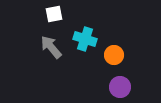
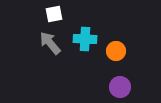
cyan cross: rotated 15 degrees counterclockwise
gray arrow: moved 1 px left, 4 px up
orange circle: moved 2 px right, 4 px up
